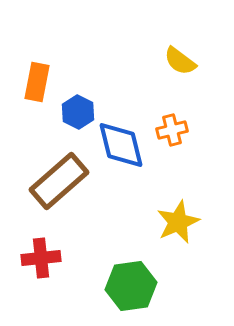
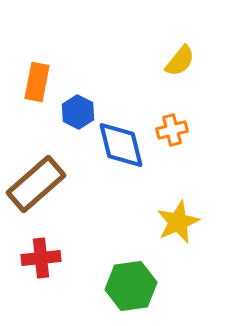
yellow semicircle: rotated 88 degrees counterclockwise
brown rectangle: moved 23 px left, 3 px down
